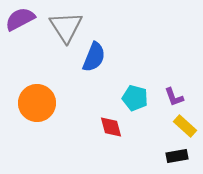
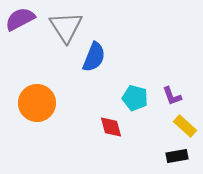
purple L-shape: moved 2 px left, 1 px up
